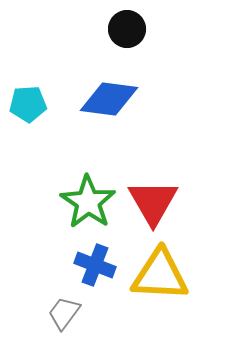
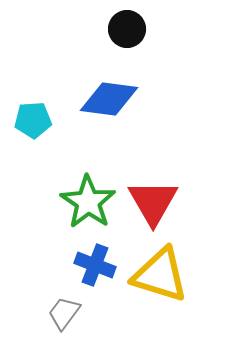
cyan pentagon: moved 5 px right, 16 px down
yellow triangle: rotated 14 degrees clockwise
